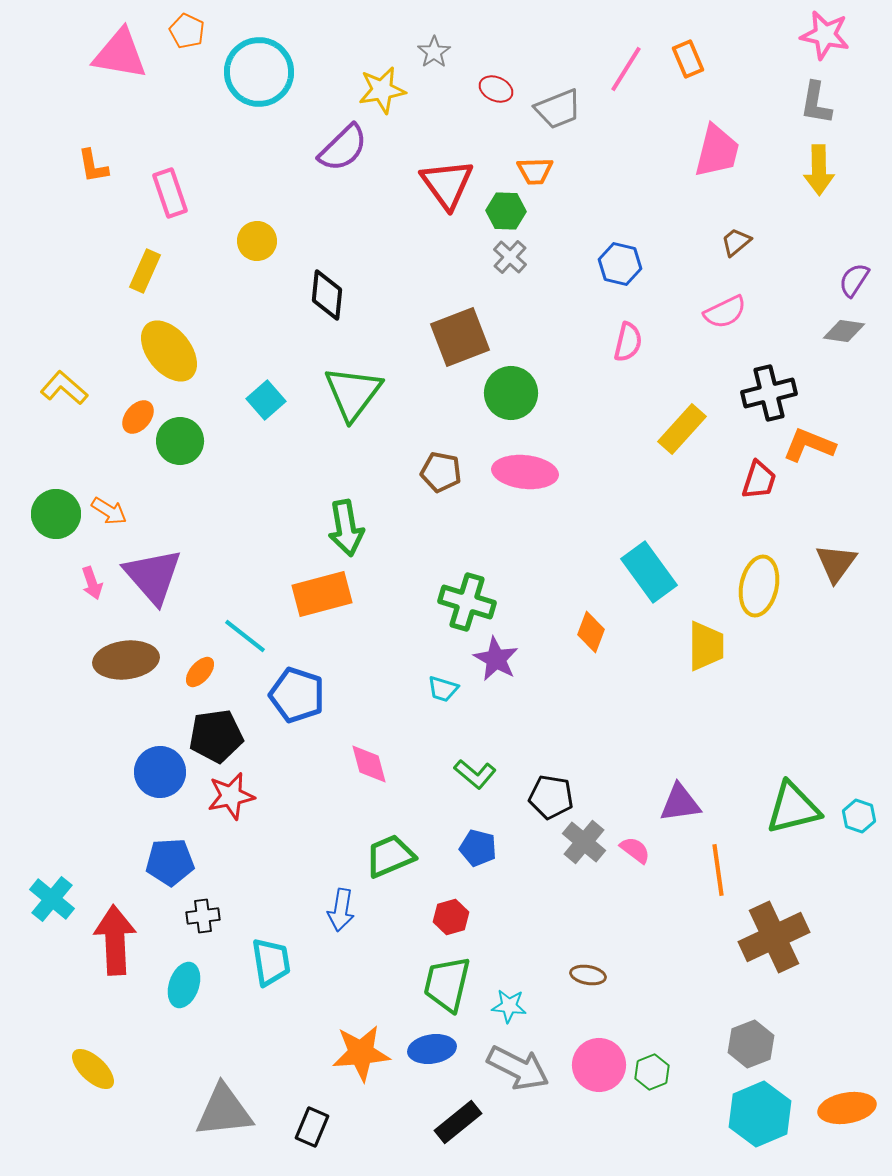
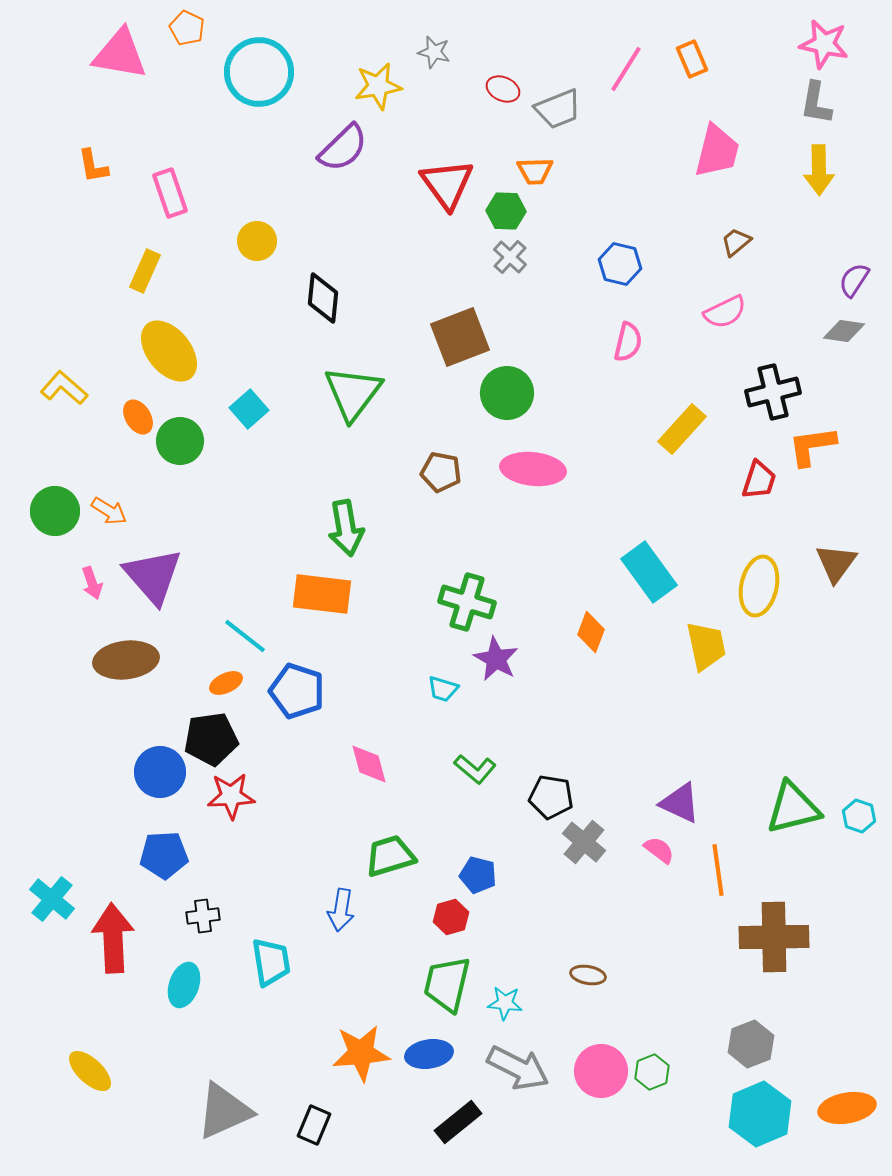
orange pentagon at (187, 31): moved 3 px up
pink star at (825, 35): moved 1 px left, 9 px down
gray star at (434, 52): rotated 24 degrees counterclockwise
orange rectangle at (688, 59): moved 4 px right
red ellipse at (496, 89): moved 7 px right
yellow star at (382, 90): moved 4 px left, 4 px up
black diamond at (327, 295): moved 4 px left, 3 px down
green circle at (511, 393): moved 4 px left
black cross at (769, 393): moved 4 px right, 1 px up
cyan square at (266, 400): moved 17 px left, 9 px down
orange ellipse at (138, 417): rotated 72 degrees counterclockwise
orange L-shape at (809, 445): moved 3 px right, 1 px down; rotated 30 degrees counterclockwise
pink ellipse at (525, 472): moved 8 px right, 3 px up
green circle at (56, 514): moved 1 px left, 3 px up
orange rectangle at (322, 594): rotated 22 degrees clockwise
yellow trapezoid at (706, 646): rotated 12 degrees counterclockwise
orange ellipse at (200, 672): moved 26 px right, 11 px down; rotated 24 degrees clockwise
blue pentagon at (297, 695): moved 4 px up
black pentagon at (216, 736): moved 5 px left, 3 px down
green L-shape at (475, 774): moved 5 px up
red star at (231, 796): rotated 9 degrees clockwise
purple triangle at (680, 803): rotated 33 degrees clockwise
blue pentagon at (478, 848): moved 27 px down
pink semicircle at (635, 850): moved 24 px right
green trapezoid at (390, 856): rotated 6 degrees clockwise
blue pentagon at (170, 862): moved 6 px left, 7 px up
brown cross at (774, 937): rotated 24 degrees clockwise
red arrow at (115, 940): moved 2 px left, 2 px up
cyan star at (509, 1006): moved 4 px left, 3 px up
blue ellipse at (432, 1049): moved 3 px left, 5 px down
pink circle at (599, 1065): moved 2 px right, 6 px down
yellow ellipse at (93, 1069): moved 3 px left, 2 px down
gray triangle at (224, 1111): rotated 18 degrees counterclockwise
black rectangle at (312, 1127): moved 2 px right, 2 px up
